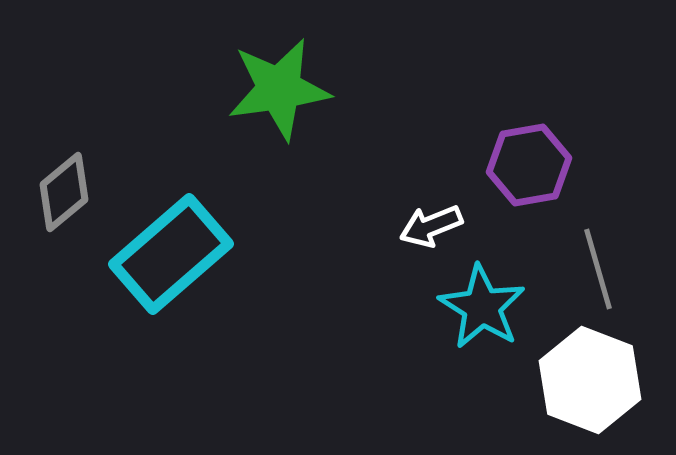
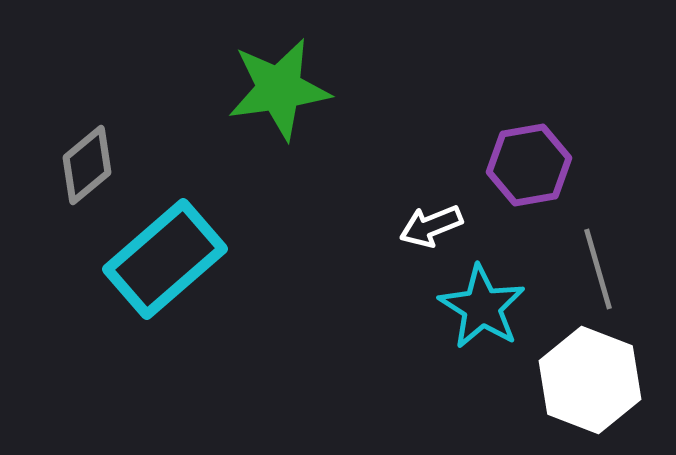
gray diamond: moved 23 px right, 27 px up
cyan rectangle: moved 6 px left, 5 px down
